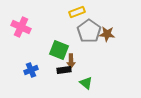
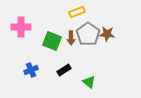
pink cross: rotated 24 degrees counterclockwise
gray pentagon: moved 1 px left, 3 px down
green square: moved 7 px left, 9 px up
brown arrow: moved 23 px up
black rectangle: rotated 24 degrees counterclockwise
green triangle: moved 3 px right, 1 px up
